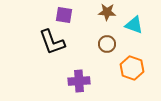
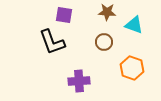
brown circle: moved 3 px left, 2 px up
